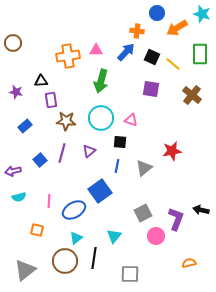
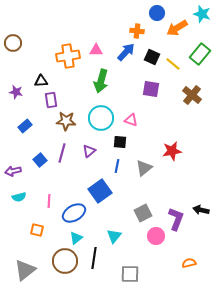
green rectangle at (200, 54): rotated 40 degrees clockwise
blue ellipse at (74, 210): moved 3 px down
